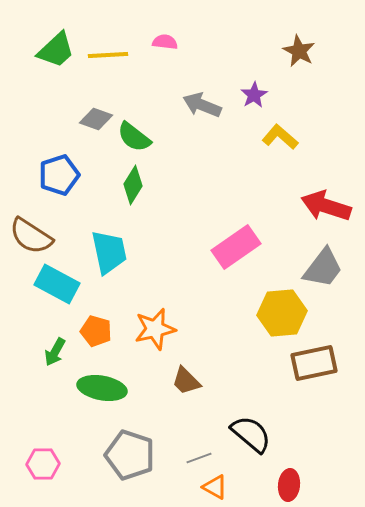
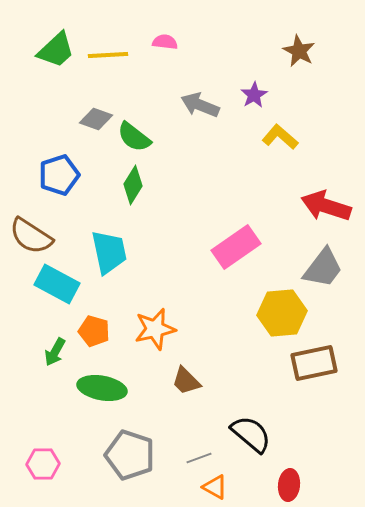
gray arrow: moved 2 px left
orange pentagon: moved 2 px left
